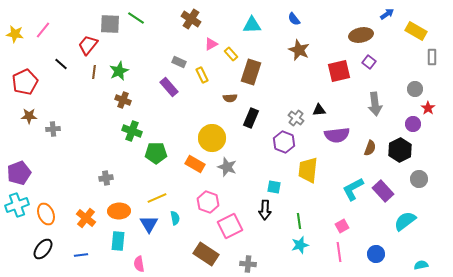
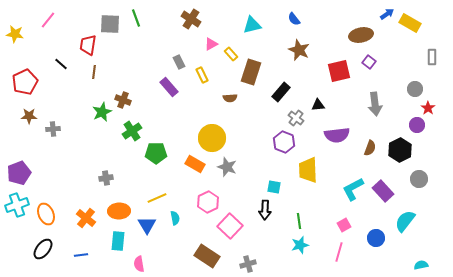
green line at (136, 18): rotated 36 degrees clockwise
cyan triangle at (252, 25): rotated 12 degrees counterclockwise
pink line at (43, 30): moved 5 px right, 10 px up
yellow rectangle at (416, 31): moved 6 px left, 8 px up
red trapezoid at (88, 45): rotated 30 degrees counterclockwise
gray rectangle at (179, 62): rotated 40 degrees clockwise
green star at (119, 71): moved 17 px left, 41 px down
black triangle at (319, 110): moved 1 px left, 5 px up
black rectangle at (251, 118): moved 30 px right, 26 px up; rotated 18 degrees clockwise
purple circle at (413, 124): moved 4 px right, 1 px down
green cross at (132, 131): rotated 36 degrees clockwise
yellow trapezoid at (308, 170): rotated 8 degrees counterclockwise
pink hexagon at (208, 202): rotated 15 degrees clockwise
cyan semicircle at (405, 221): rotated 15 degrees counterclockwise
blue triangle at (149, 224): moved 2 px left, 1 px down
pink square at (230, 226): rotated 20 degrees counterclockwise
pink square at (342, 226): moved 2 px right, 1 px up
pink line at (339, 252): rotated 24 degrees clockwise
brown rectangle at (206, 254): moved 1 px right, 2 px down
blue circle at (376, 254): moved 16 px up
gray cross at (248, 264): rotated 21 degrees counterclockwise
